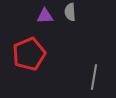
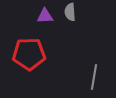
red pentagon: rotated 20 degrees clockwise
